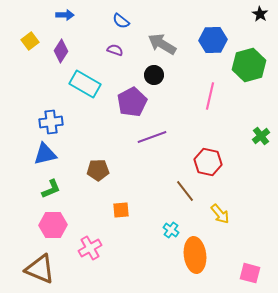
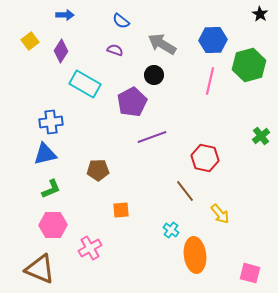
pink line: moved 15 px up
red hexagon: moved 3 px left, 4 px up
